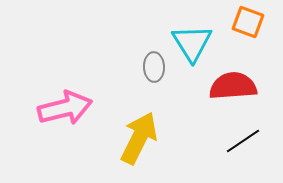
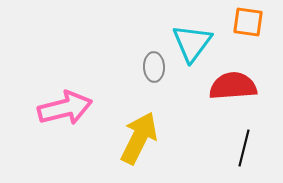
orange square: rotated 12 degrees counterclockwise
cyan triangle: rotated 9 degrees clockwise
black line: moved 1 px right, 7 px down; rotated 42 degrees counterclockwise
